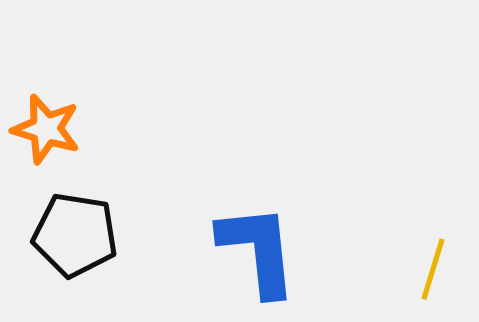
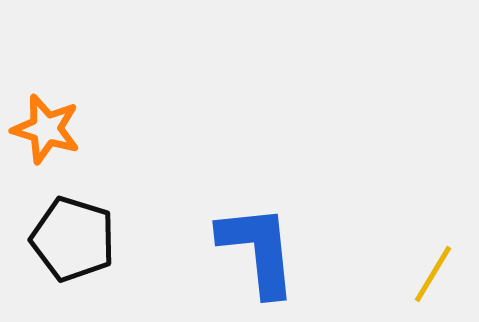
black pentagon: moved 2 px left, 4 px down; rotated 8 degrees clockwise
yellow line: moved 5 px down; rotated 14 degrees clockwise
